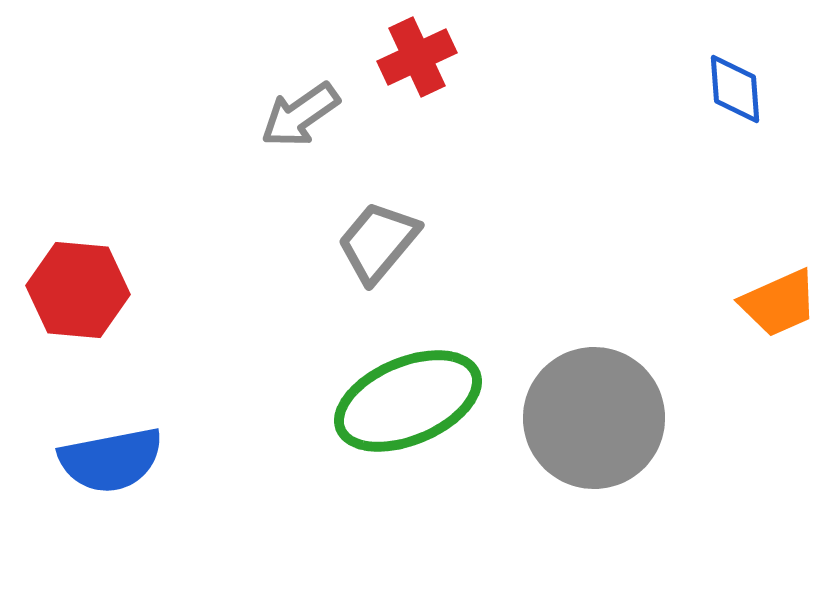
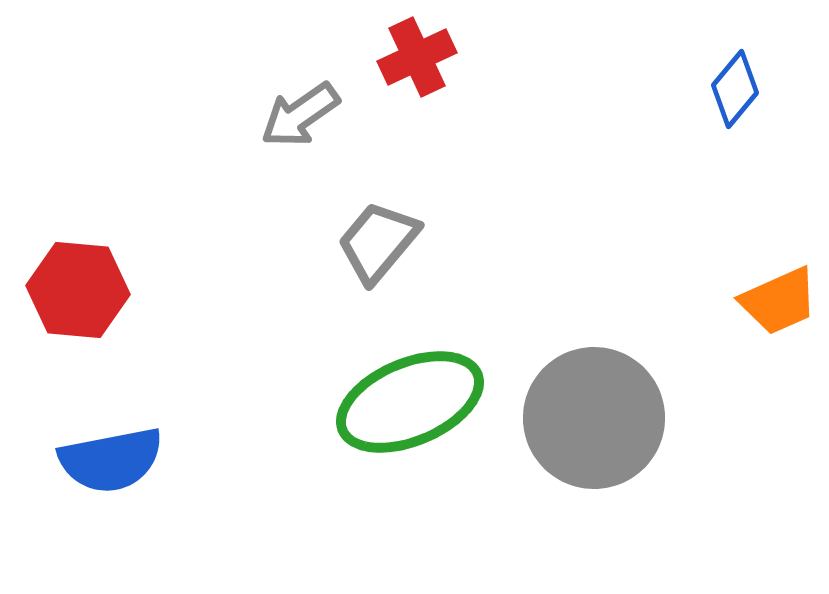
blue diamond: rotated 44 degrees clockwise
orange trapezoid: moved 2 px up
green ellipse: moved 2 px right, 1 px down
